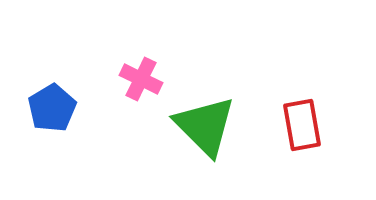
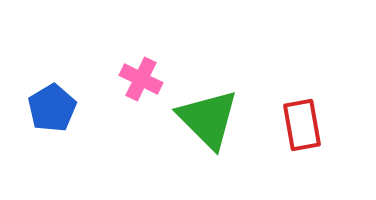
green triangle: moved 3 px right, 7 px up
